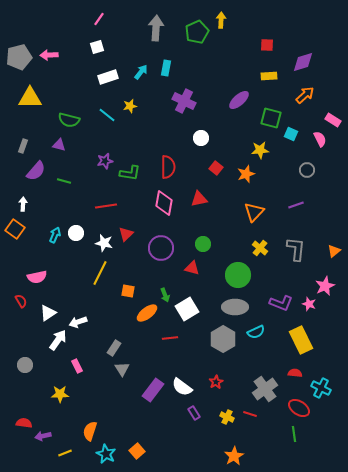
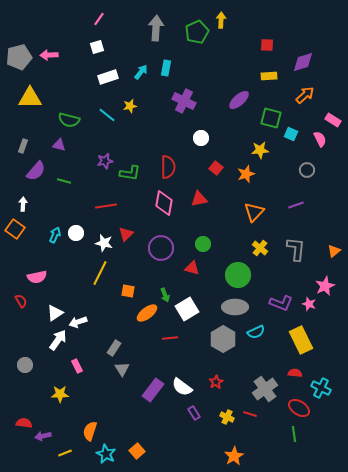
white triangle at (48, 313): moved 7 px right
